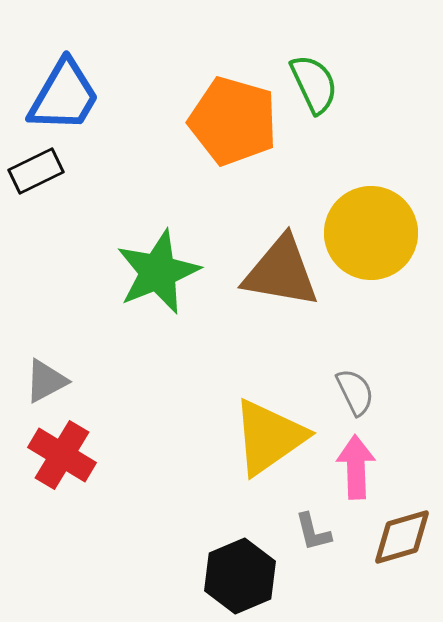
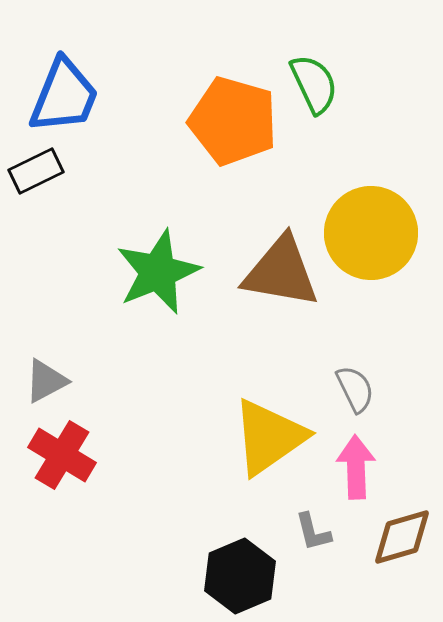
blue trapezoid: rotated 8 degrees counterclockwise
gray semicircle: moved 3 px up
